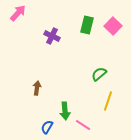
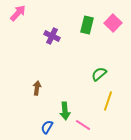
pink square: moved 3 px up
